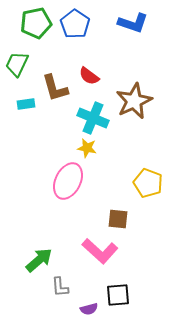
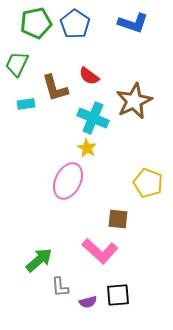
yellow star: rotated 18 degrees clockwise
purple semicircle: moved 1 px left, 7 px up
